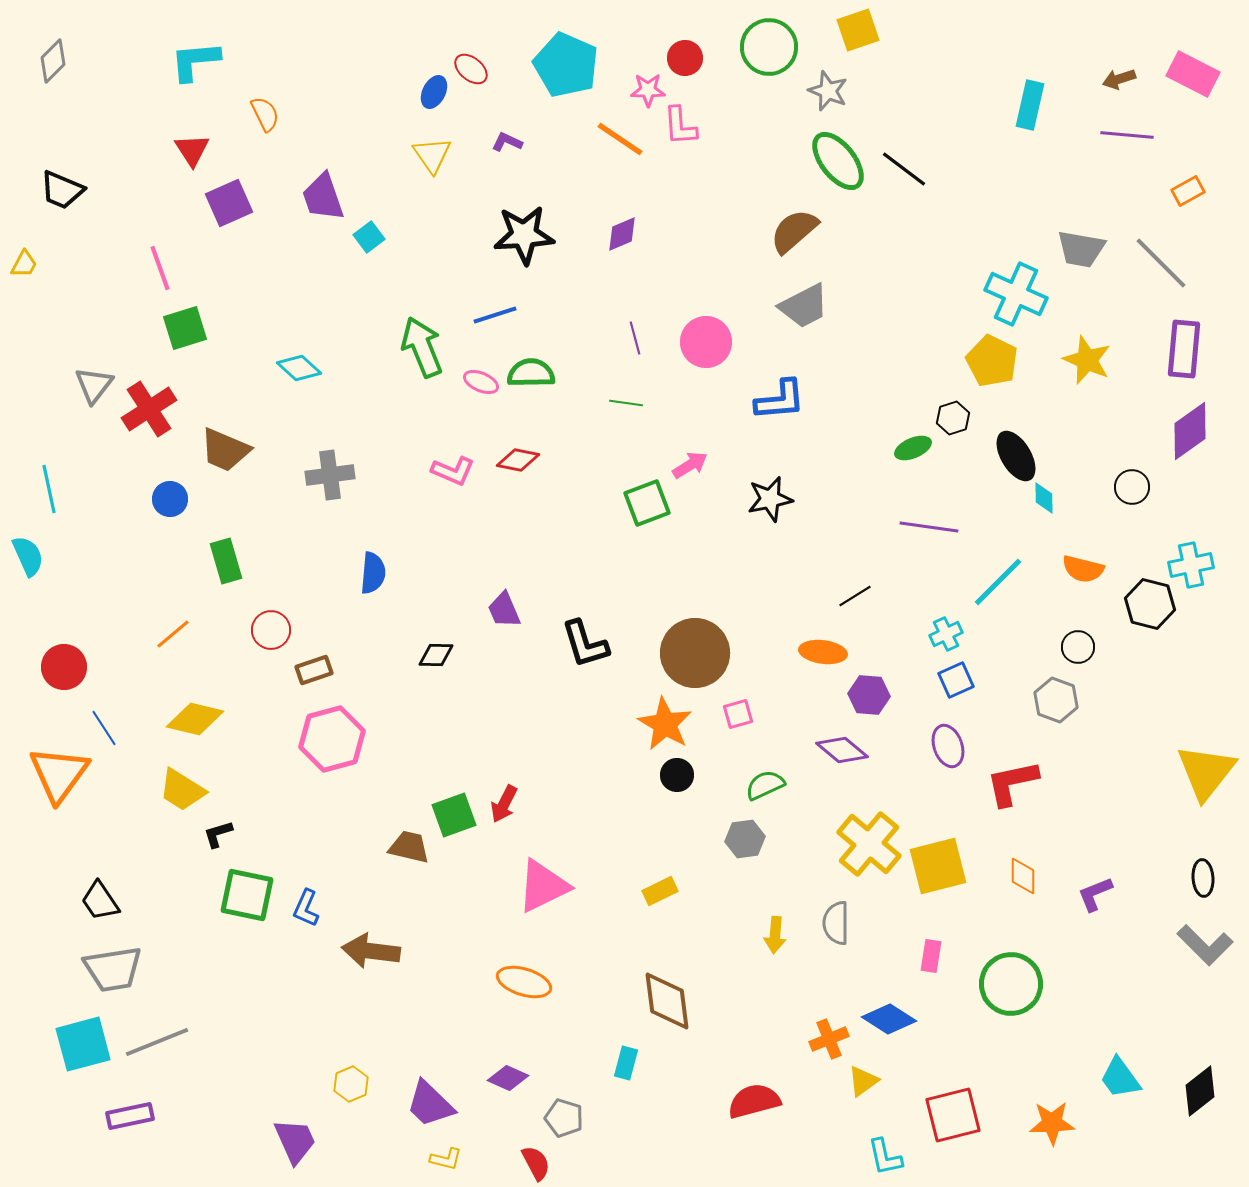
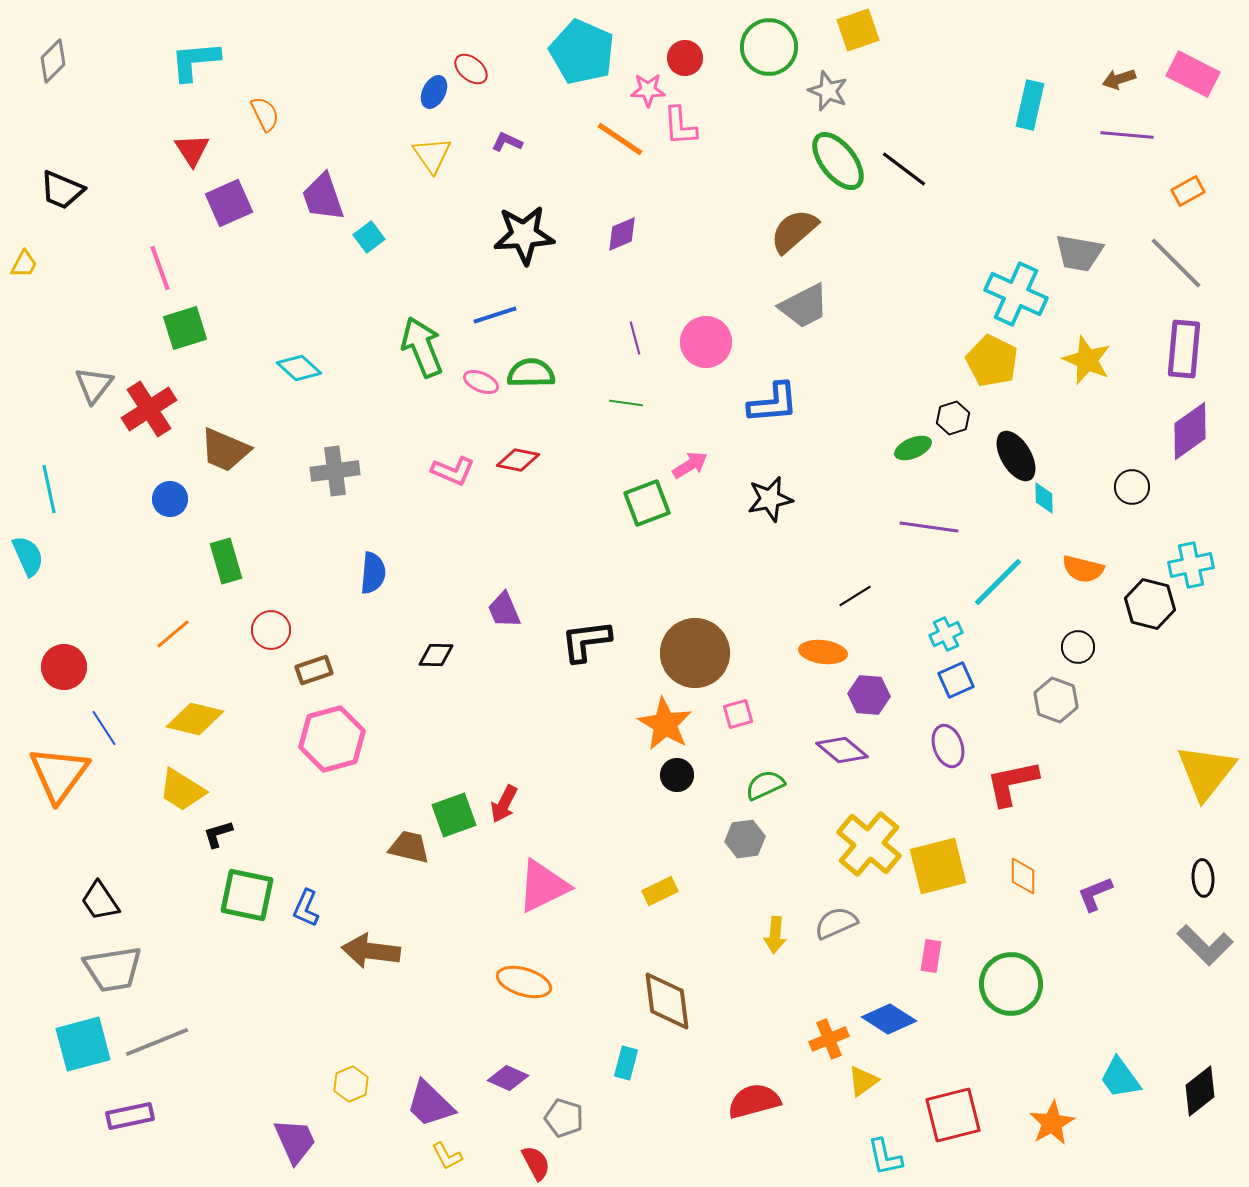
cyan pentagon at (566, 65): moved 16 px right, 13 px up
gray trapezoid at (1081, 249): moved 2 px left, 4 px down
gray line at (1161, 263): moved 15 px right
blue L-shape at (780, 400): moved 7 px left, 3 px down
gray cross at (330, 475): moved 5 px right, 4 px up
black L-shape at (585, 644): moved 1 px right, 3 px up; rotated 100 degrees clockwise
gray semicircle at (836, 923): rotated 66 degrees clockwise
orange star at (1052, 1123): rotated 27 degrees counterclockwise
yellow L-shape at (446, 1159): moved 1 px right, 3 px up; rotated 48 degrees clockwise
